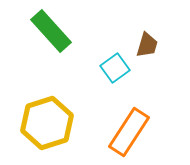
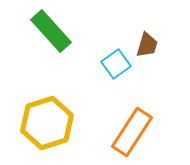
cyan square: moved 1 px right, 4 px up
orange rectangle: moved 3 px right
